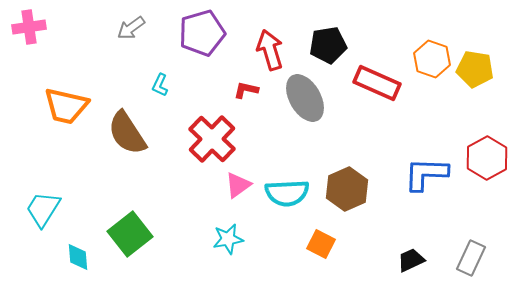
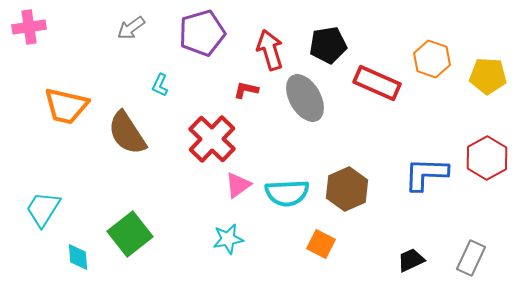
yellow pentagon: moved 13 px right, 7 px down; rotated 6 degrees counterclockwise
